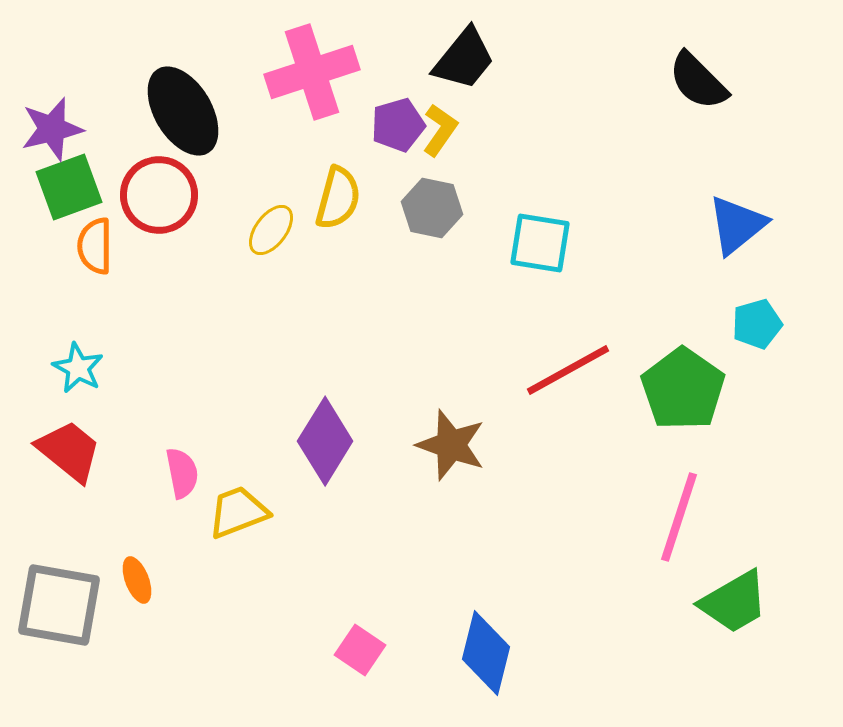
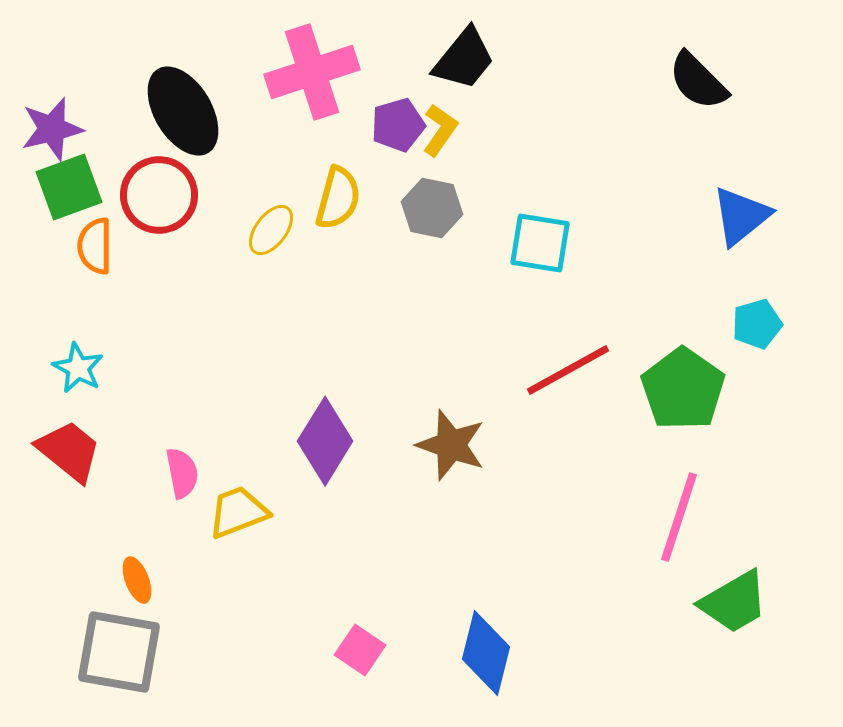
blue triangle: moved 4 px right, 9 px up
gray square: moved 60 px right, 47 px down
